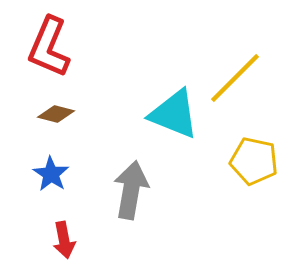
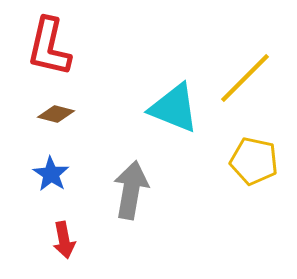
red L-shape: rotated 10 degrees counterclockwise
yellow line: moved 10 px right
cyan triangle: moved 6 px up
